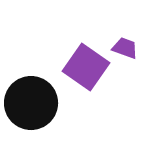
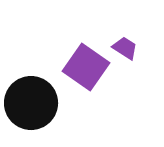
purple trapezoid: rotated 12 degrees clockwise
